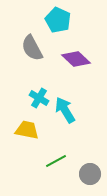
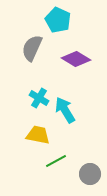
gray semicircle: rotated 52 degrees clockwise
purple diamond: rotated 12 degrees counterclockwise
yellow trapezoid: moved 11 px right, 5 px down
